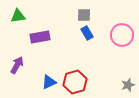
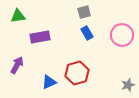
gray square: moved 3 px up; rotated 16 degrees counterclockwise
red hexagon: moved 2 px right, 9 px up
